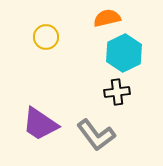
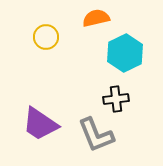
orange semicircle: moved 11 px left
cyan hexagon: moved 1 px right
black cross: moved 1 px left, 7 px down
gray L-shape: rotated 15 degrees clockwise
